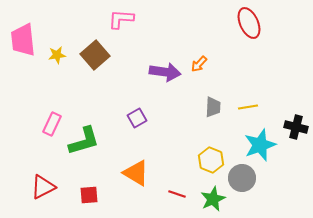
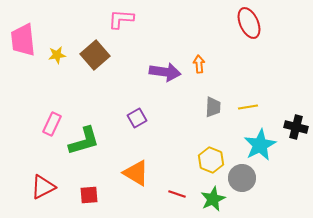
orange arrow: rotated 132 degrees clockwise
cyan star: rotated 8 degrees counterclockwise
